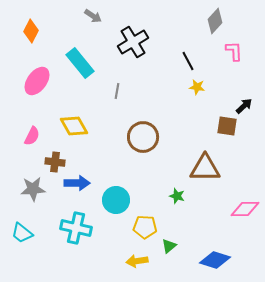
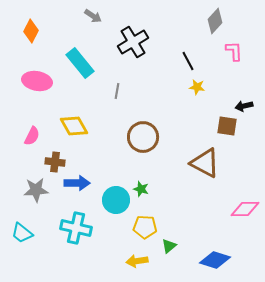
pink ellipse: rotated 64 degrees clockwise
black arrow: rotated 150 degrees counterclockwise
brown triangle: moved 5 px up; rotated 28 degrees clockwise
gray star: moved 3 px right, 1 px down
green star: moved 36 px left, 7 px up
